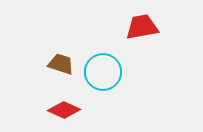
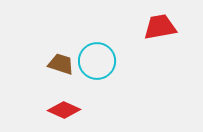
red trapezoid: moved 18 px right
cyan circle: moved 6 px left, 11 px up
